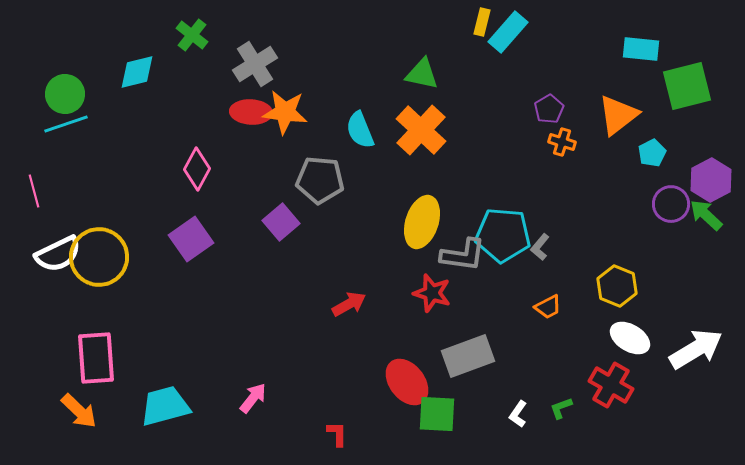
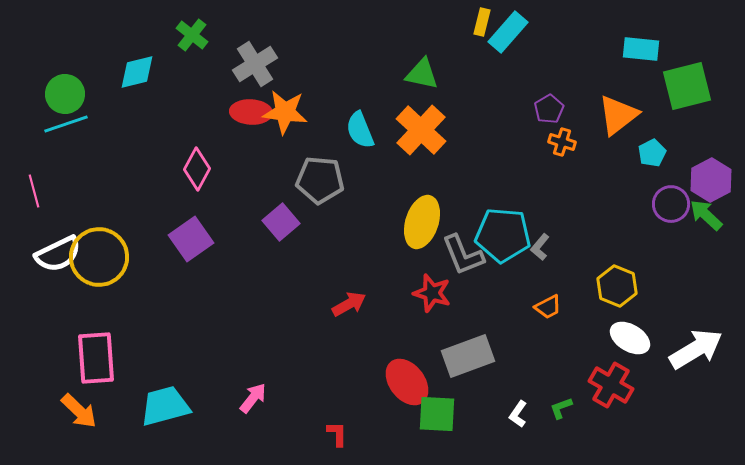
gray L-shape at (463, 255): rotated 60 degrees clockwise
